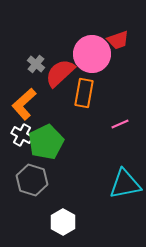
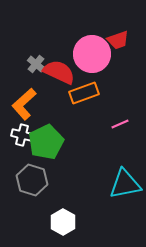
red semicircle: moved 1 px left, 1 px up; rotated 68 degrees clockwise
orange rectangle: rotated 60 degrees clockwise
white cross: rotated 15 degrees counterclockwise
